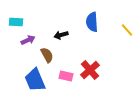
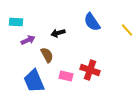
blue semicircle: rotated 30 degrees counterclockwise
black arrow: moved 3 px left, 2 px up
red cross: rotated 30 degrees counterclockwise
blue trapezoid: moved 1 px left, 1 px down
